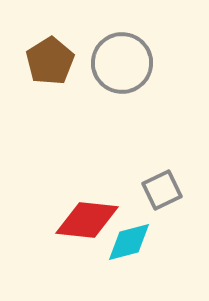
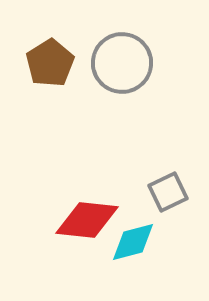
brown pentagon: moved 2 px down
gray square: moved 6 px right, 2 px down
cyan diamond: moved 4 px right
